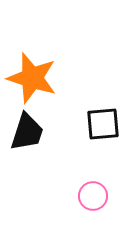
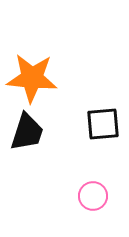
orange star: rotated 12 degrees counterclockwise
